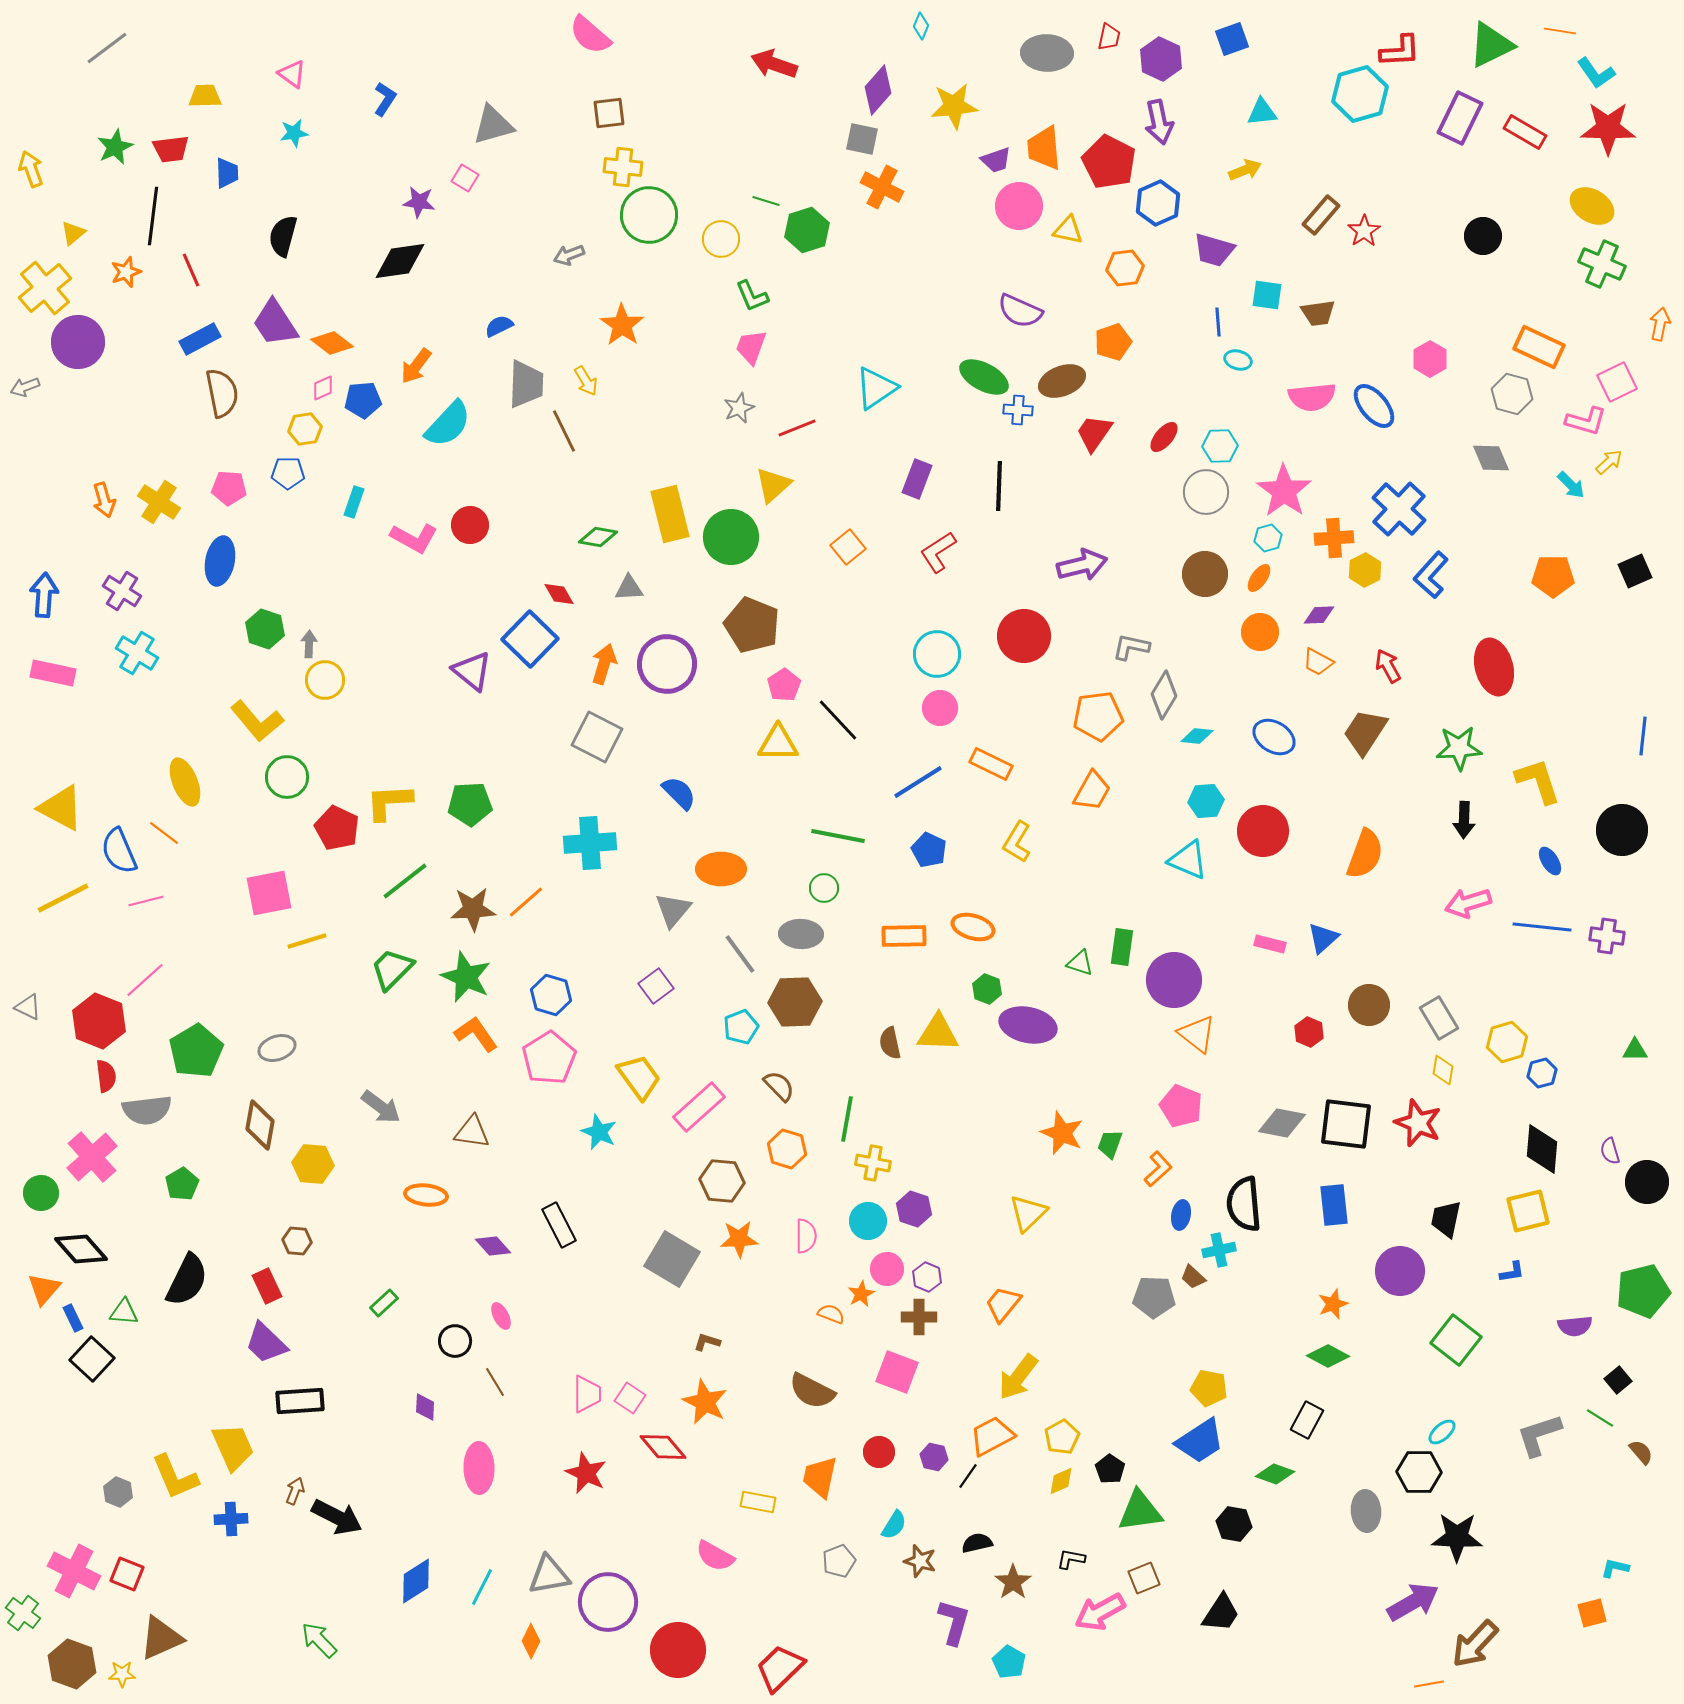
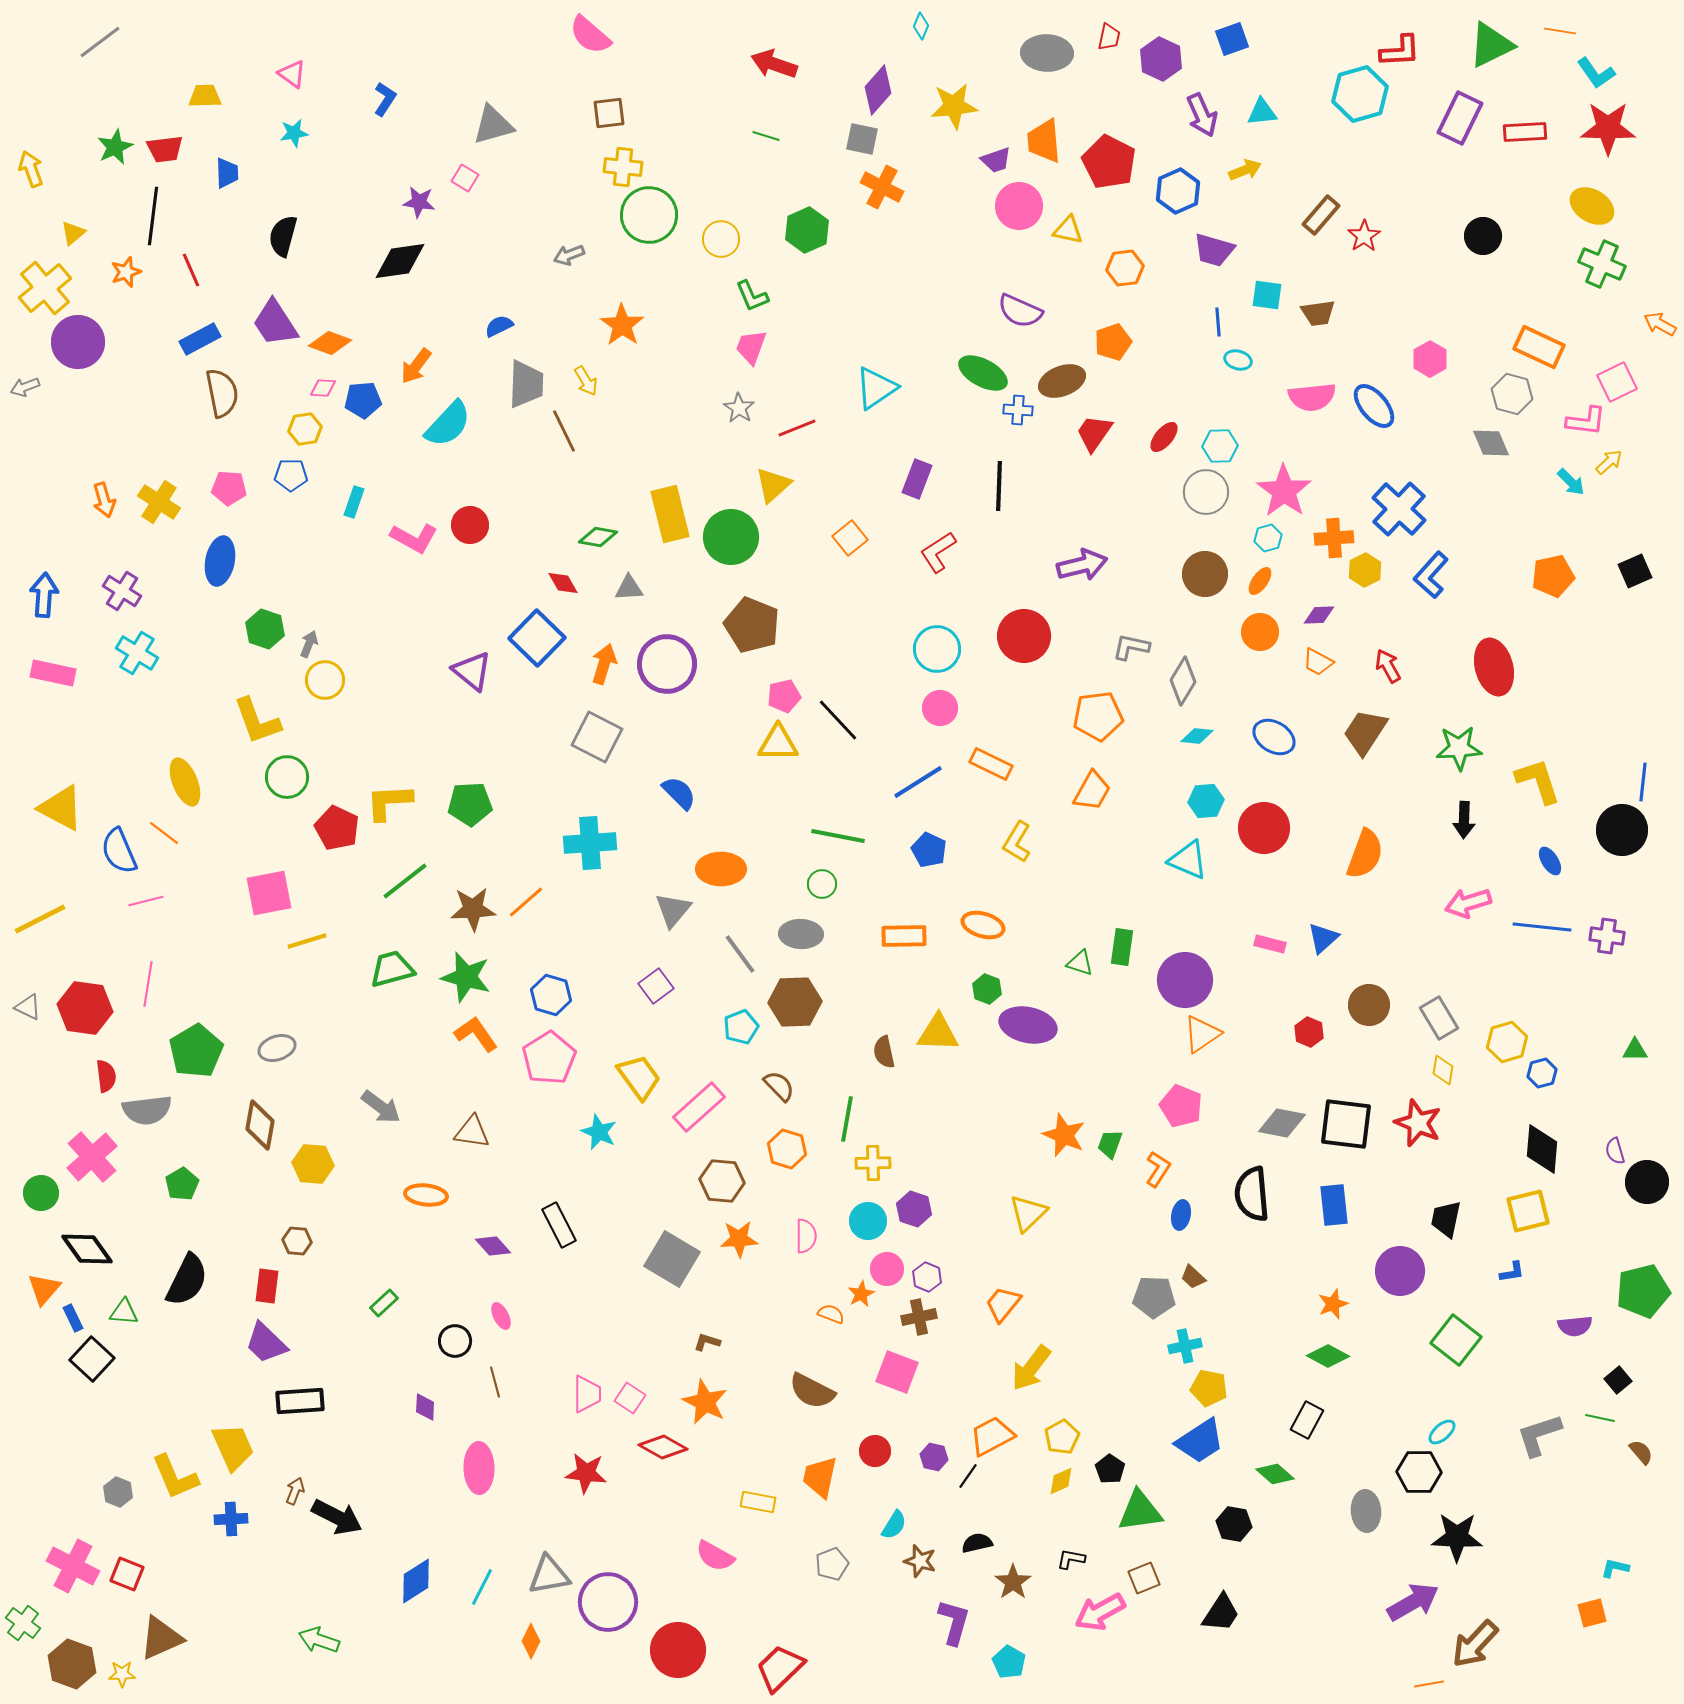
gray line at (107, 48): moved 7 px left, 6 px up
purple arrow at (1159, 122): moved 43 px right, 7 px up; rotated 12 degrees counterclockwise
red rectangle at (1525, 132): rotated 33 degrees counterclockwise
orange trapezoid at (1044, 148): moved 7 px up
red trapezoid at (171, 149): moved 6 px left
green line at (766, 201): moved 65 px up
blue hexagon at (1158, 203): moved 20 px right, 12 px up
green hexagon at (807, 230): rotated 6 degrees counterclockwise
red star at (1364, 231): moved 5 px down
orange arrow at (1660, 324): rotated 72 degrees counterclockwise
orange diamond at (332, 343): moved 2 px left; rotated 18 degrees counterclockwise
green ellipse at (984, 377): moved 1 px left, 4 px up
pink diamond at (323, 388): rotated 28 degrees clockwise
gray star at (739, 408): rotated 16 degrees counterclockwise
pink L-shape at (1586, 421): rotated 9 degrees counterclockwise
gray diamond at (1491, 458): moved 15 px up
blue pentagon at (288, 473): moved 3 px right, 2 px down
cyan arrow at (1571, 485): moved 3 px up
orange square at (848, 547): moved 2 px right, 9 px up
orange pentagon at (1553, 576): rotated 12 degrees counterclockwise
orange ellipse at (1259, 578): moved 1 px right, 3 px down
red diamond at (559, 594): moved 4 px right, 11 px up
blue square at (530, 639): moved 7 px right, 1 px up
gray arrow at (309, 644): rotated 20 degrees clockwise
cyan circle at (937, 654): moved 5 px up
pink pentagon at (784, 685): moved 11 px down; rotated 20 degrees clockwise
gray diamond at (1164, 695): moved 19 px right, 14 px up
yellow L-shape at (257, 721): rotated 20 degrees clockwise
blue line at (1643, 736): moved 46 px down
red circle at (1263, 831): moved 1 px right, 3 px up
green circle at (824, 888): moved 2 px left, 4 px up
yellow line at (63, 898): moved 23 px left, 21 px down
orange ellipse at (973, 927): moved 10 px right, 2 px up
green trapezoid at (392, 969): rotated 30 degrees clockwise
green star at (466, 977): rotated 9 degrees counterclockwise
pink line at (145, 980): moved 3 px right, 4 px down; rotated 39 degrees counterclockwise
purple circle at (1174, 980): moved 11 px right
red hexagon at (99, 1021): moved 14 px left, 13 px up; rotated 14 degrees counterclockwise
orange triangle at (1197, 1034): moved 5 px right; rotated 48 degrees clockwise
brown semicircle at (890, 1043): moved 6 px left, 9 px down
orange star at (1062, 1133): moved 2 px right, 2 px down
purple semicircle at (1610, 1151): moved 5 px right
yellow cross at (873, 1163): rotated 12 degrees counterclockwise
orange L-shape at (1158, 1169): rotated 15 degrees counterclockwise
black semicircle at (1244, 1204): moved 8 px right, 10 px up
black diamond at (81, 1249): moved 6 px right; rotated 6 degrees clockwise
cyan cross at (1219, 1250): moved 34 px left, 96 px down
red rectangle at (267, 1286): rotated 32 degrees clockwise
brown cross at (919, 1317): rotated 12 degrees counterclockwise
yellow arrow at (1018, 1377): moved 13 px right, 9 px up
brown line at (495, 1382): rotated 16 degrees clockwise
green line at (1600, 1418): rotated 20 degrees counterclockwise
red diamond at (663, 1447): rotated 21 degrees counterclockwise
red circle at (879, 1452): moved 4 px left, 1 px up
red star at (586, 1473): rotated 18 degrees counterclockwise
green diamond at (1275, 1474): rotated 21 degrees clockwise
gray pentagon at (839, 1561): moved 7 px left, 3 px down
pink cross at (74, 1571): moved 1 px left, 5 px up
green cross at (23, 1613): moved 10 px down
green arrow at (319, 1640): rotated 27 degrees counterclockwise
